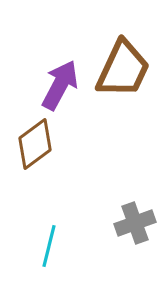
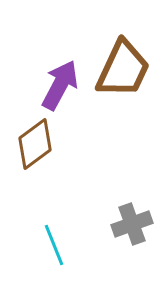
gray cross: moved 3 px left, 1 px down
cyan line: moved 5 px right, 1 px up; rotated 36 degrees counterclockwise
